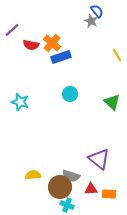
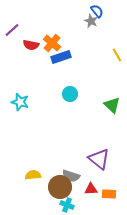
green triangle: moved 3 px down
